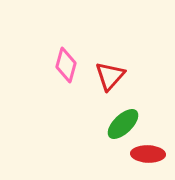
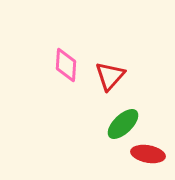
pink diamond: rotated 12 degrees counterclockwise
red ellipse: rotated 8 degrees clockwise
